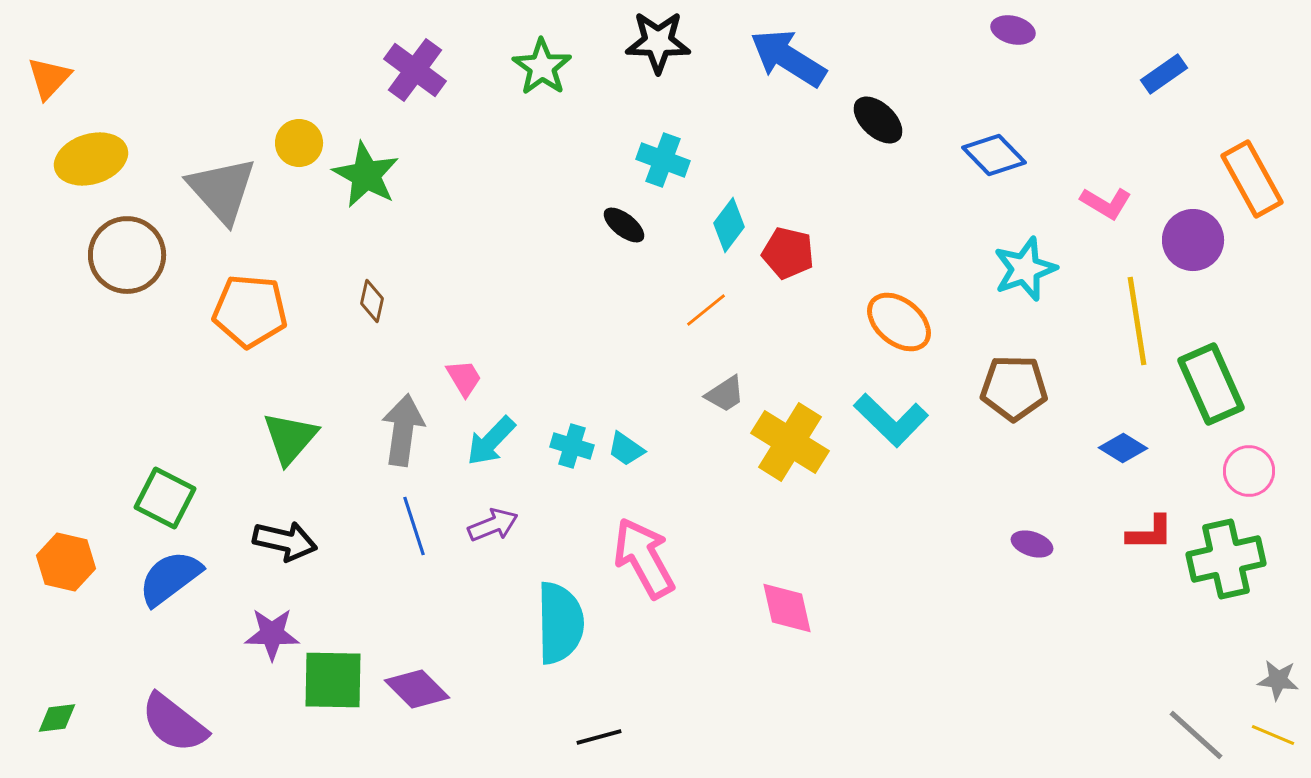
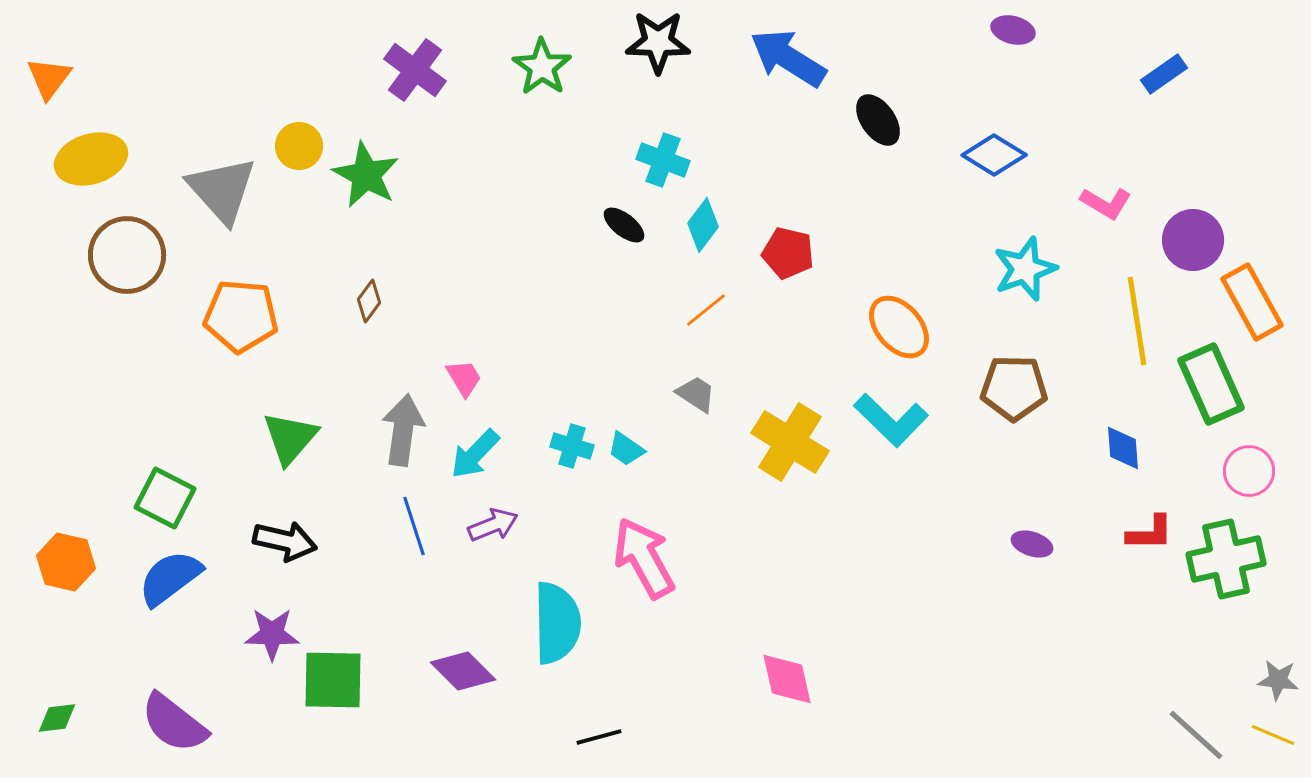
orange triangle at (49, 78): rotated 6 degrees counterclockwise
black ellipse at (878, 120): rotated 12 degrees clockwise
yellow circle at (299, 143): moved 3 px down
blue diamond at (994, 155): rotated 14 degrees counterclockwise
orange rectangle at (1252, 179): moved 123 px down
cyan diamond at (729, 225): moved 26 px left
brown diamond at (372, 301): moved 3 px left; rotated 24 degrees clockwise
orange pentagon at (250, 311): moved 9 px left, 5 px down
orange ellipse at (899, 322): moved 5 px down; rotated 10 degrees clockwise
gray trapezoid at (725, 394): moved 29 px left; rotated 114 degrees counterclockwise
cyan arrow at (491, 441): moved 16 px left, 13 px down
blue diamond at (1123, 448): rotated 54 degrees clockwise
pink diamond at (787, 608): moved 71 px down
cyan semicircle at (560, 623): moved 3 px left
purple diamond at (417, 689): moved 46 px right, 18 px up
